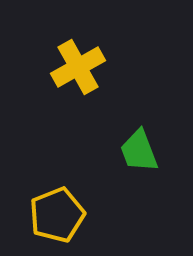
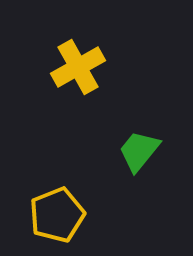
green trapezoid: rotated 60 degrees clockwise
